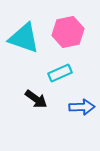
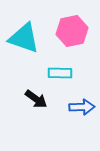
pink hexagon: moved 4 px right, 1 px up
cyan rectangle: rotated 25 degrees clockwise
